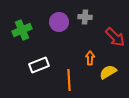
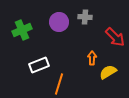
orange arrow: moved 2 px right
orange line: moved 10 px left, 4 px down; rotated 20 degrees clockwise
